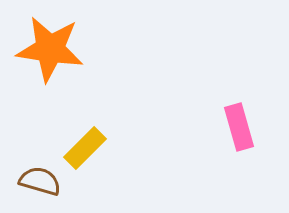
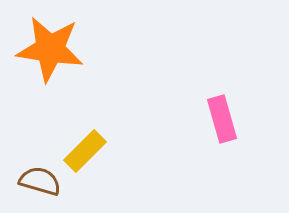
pink rectangle: moved 17 px left, 8 px up
yellow rectangle: moved 3 px down
